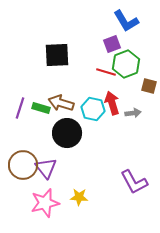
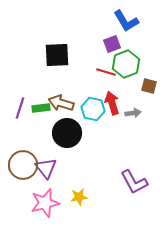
green rectangle: rotated 24 degrees counterclockwise
yellow star: rotated 12 degrees counterclockwise
